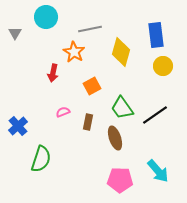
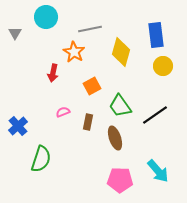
green trapezoid: moved 2 px left, 2 px up
